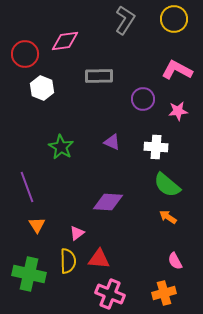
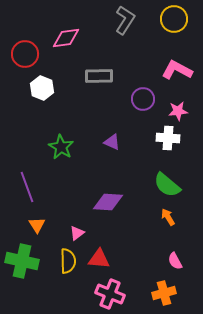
pink diamond: moved 1 px right, 3 px up
white cross: moved 12 px right, 9 px up
orange arrow: rotated 24 degrees clockwise
green cross: moved 7 px left, 13 px up
